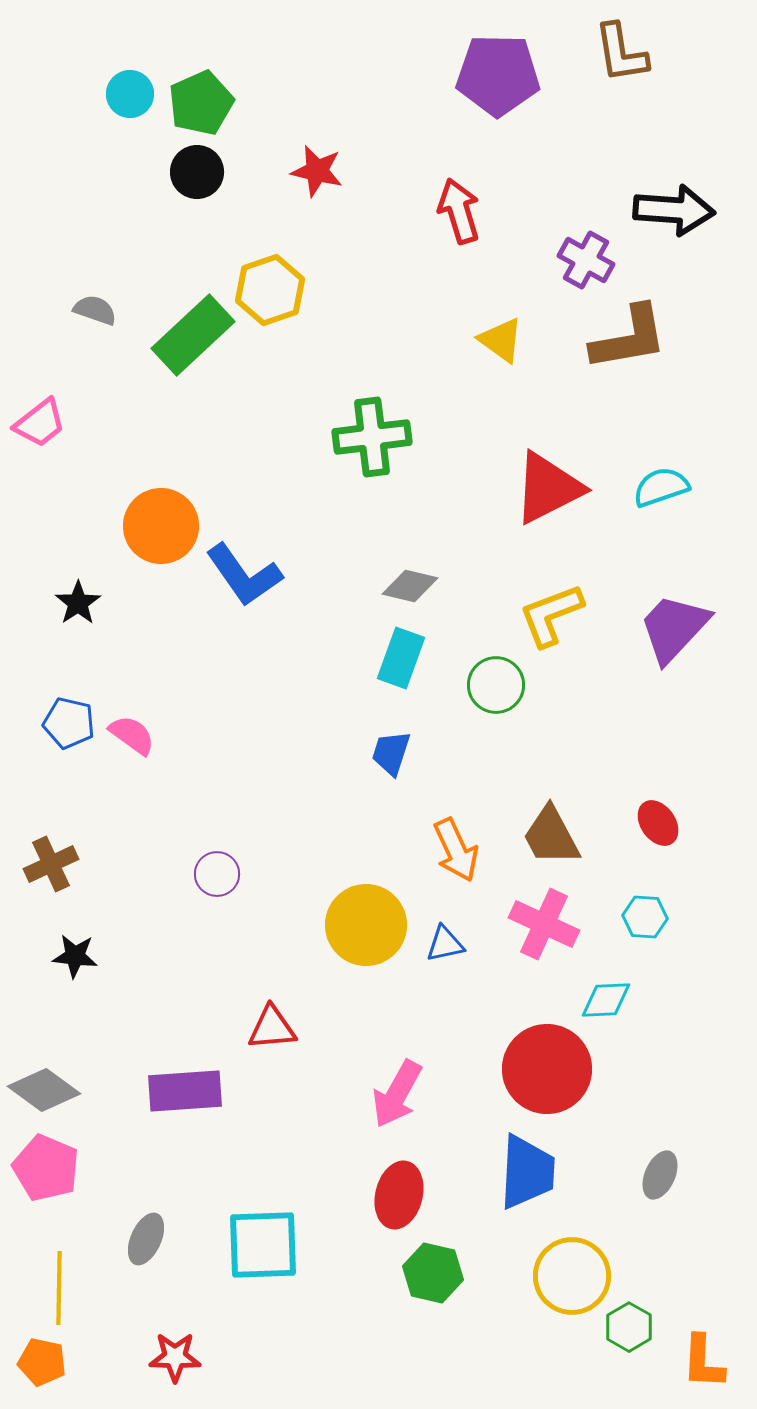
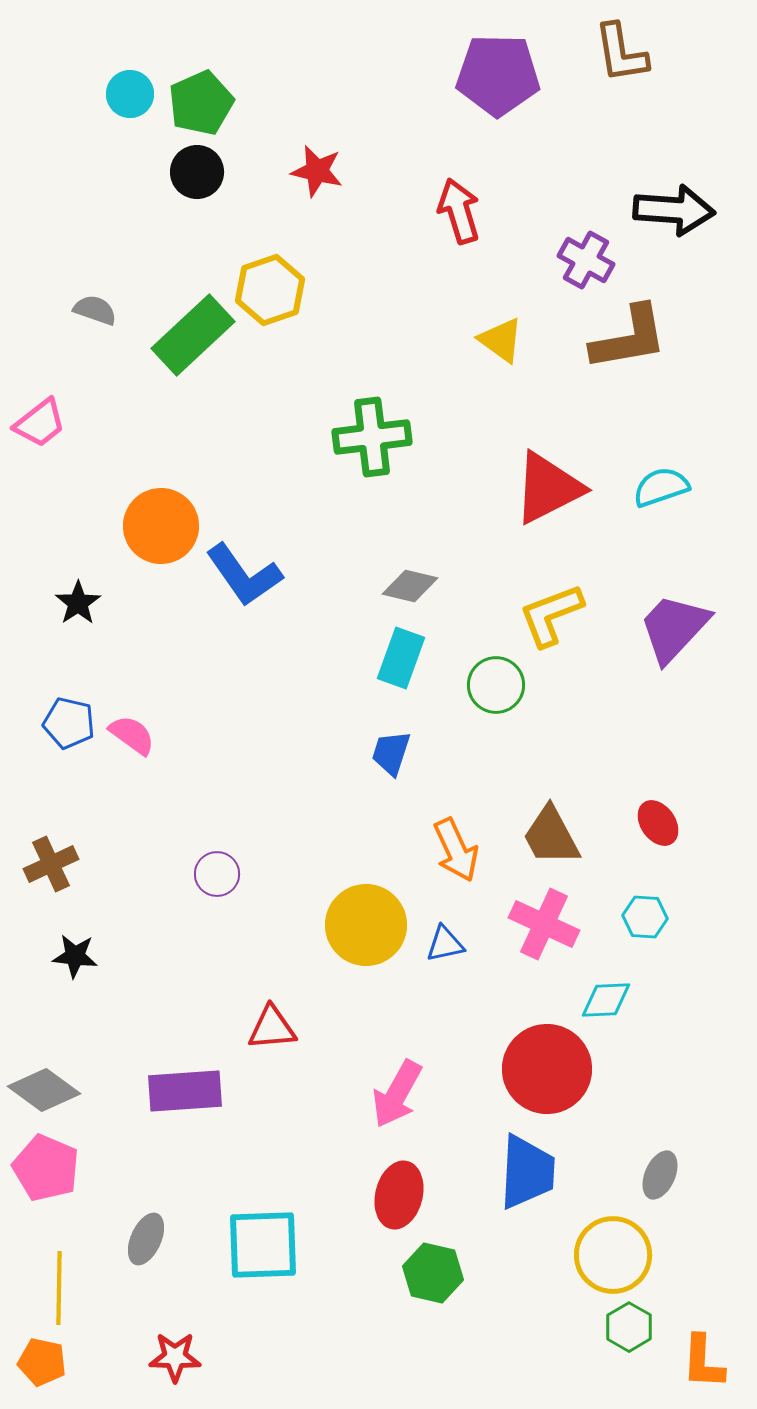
yellow circle at (572, 1276): moved 41 px right, 21 px up
